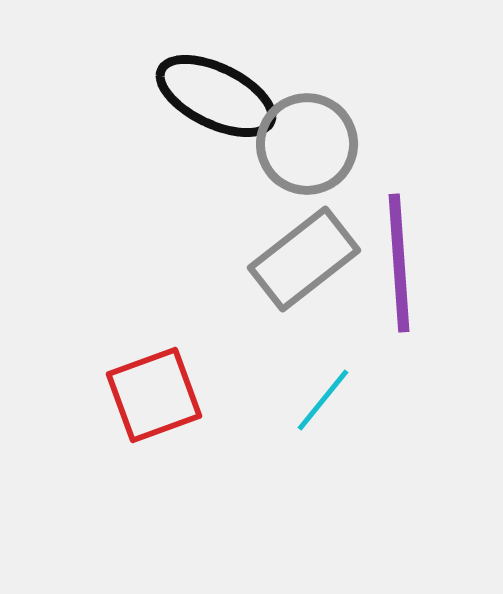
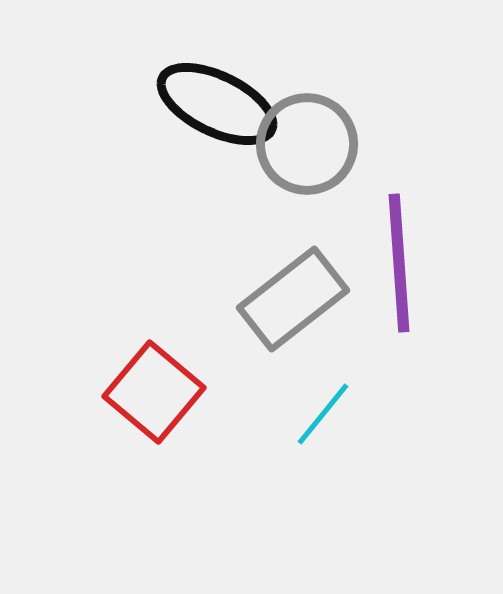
black ellipse: moved 1 px right, 8 px down
gray rectangle: moved 11 px left, 40 px down
red square: moved 3 px up; rotated 30 degrees counterclockwise
cyan line: moved 14 px down
